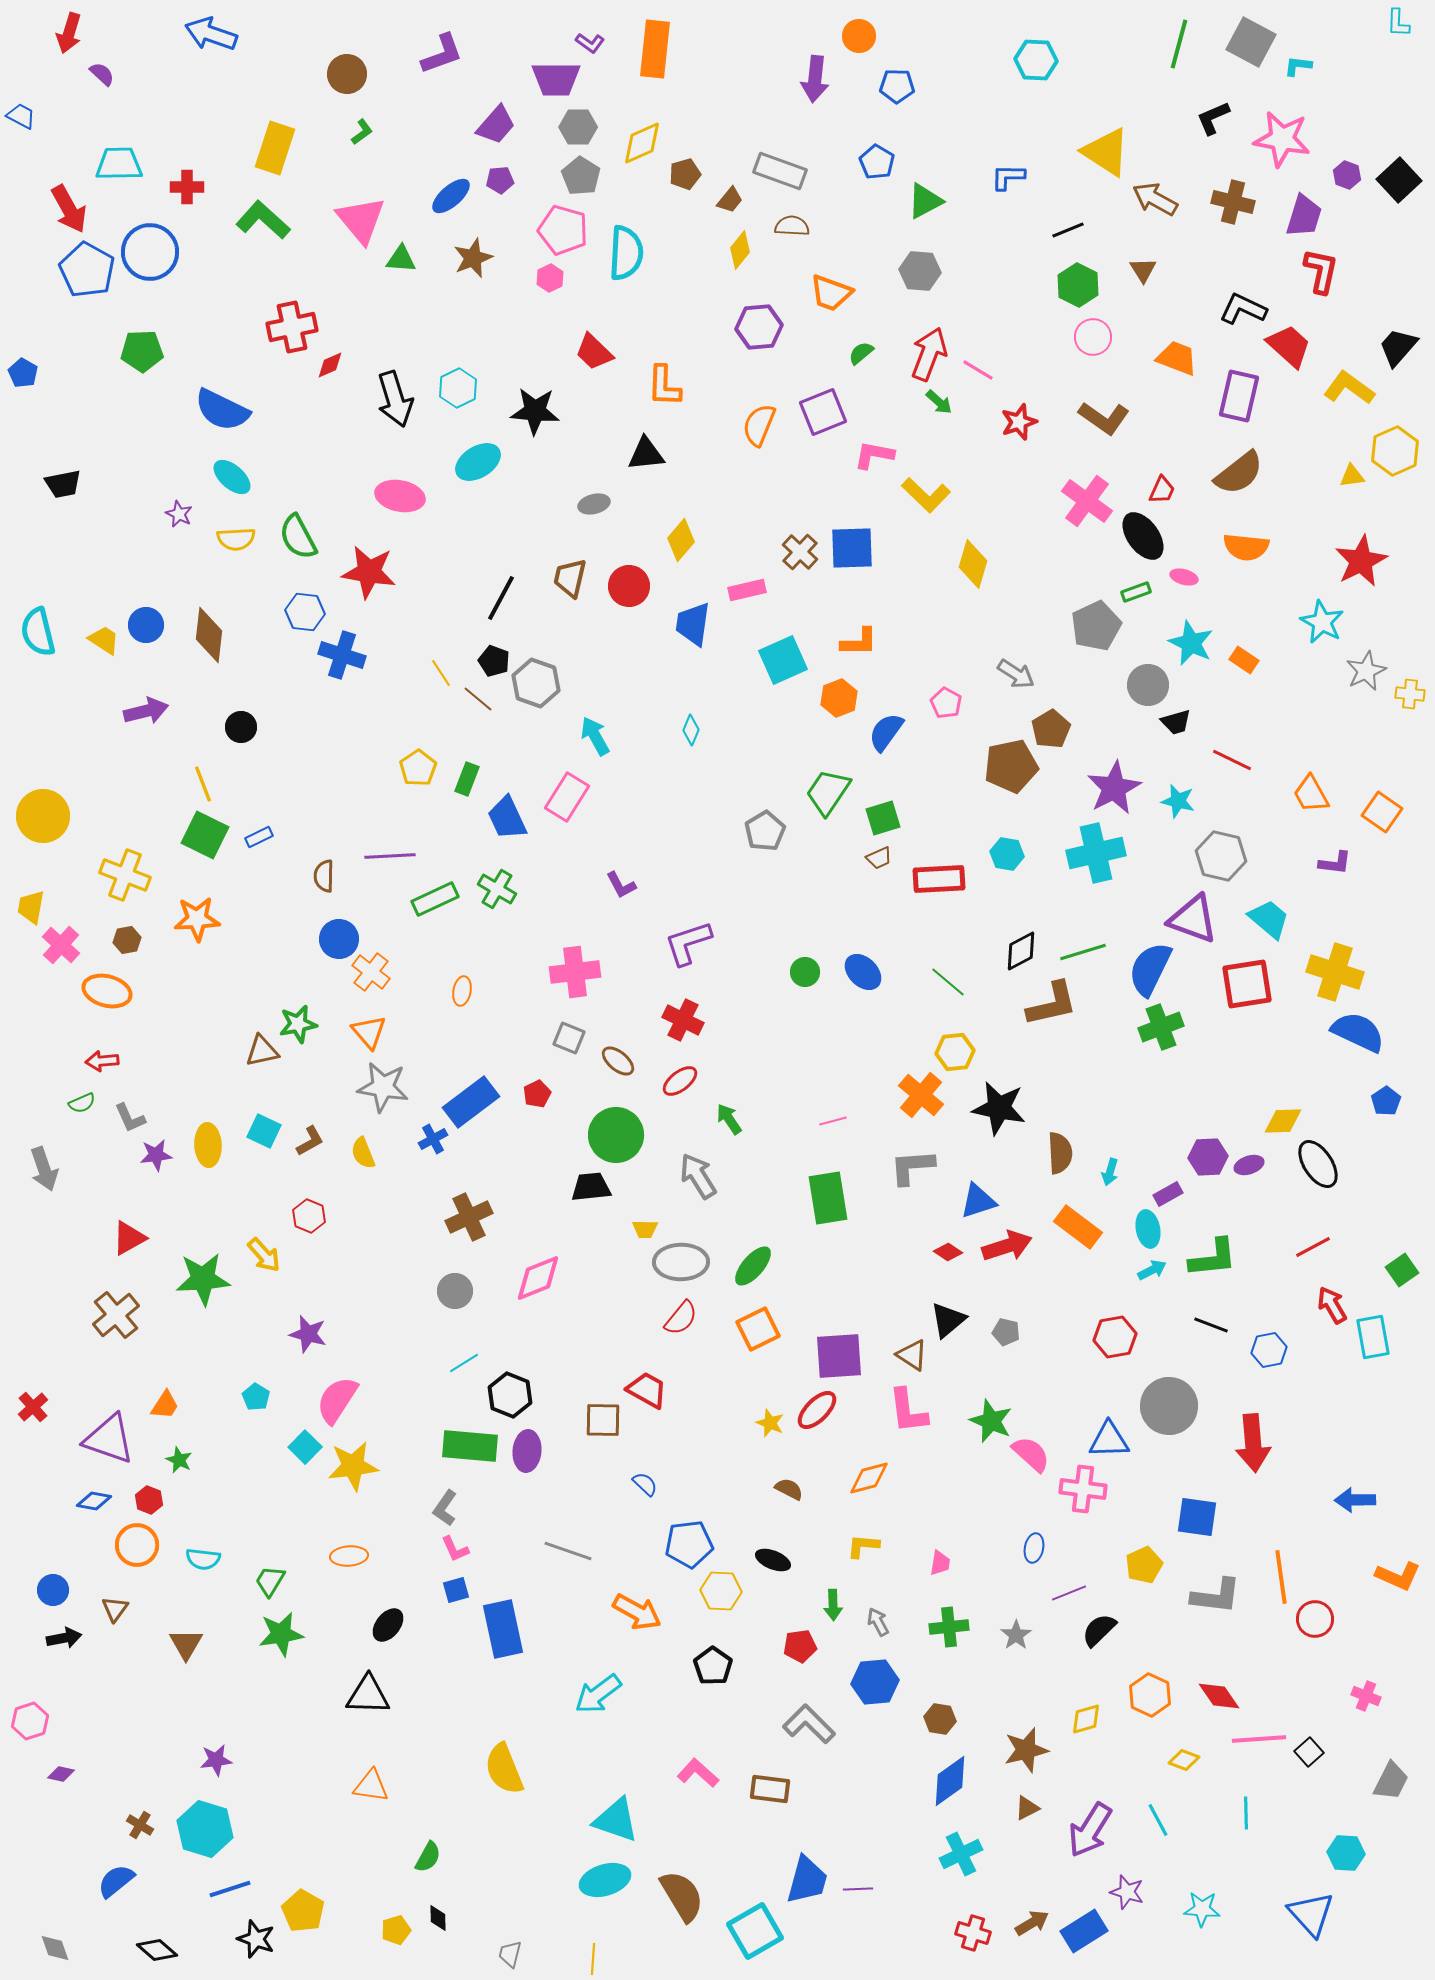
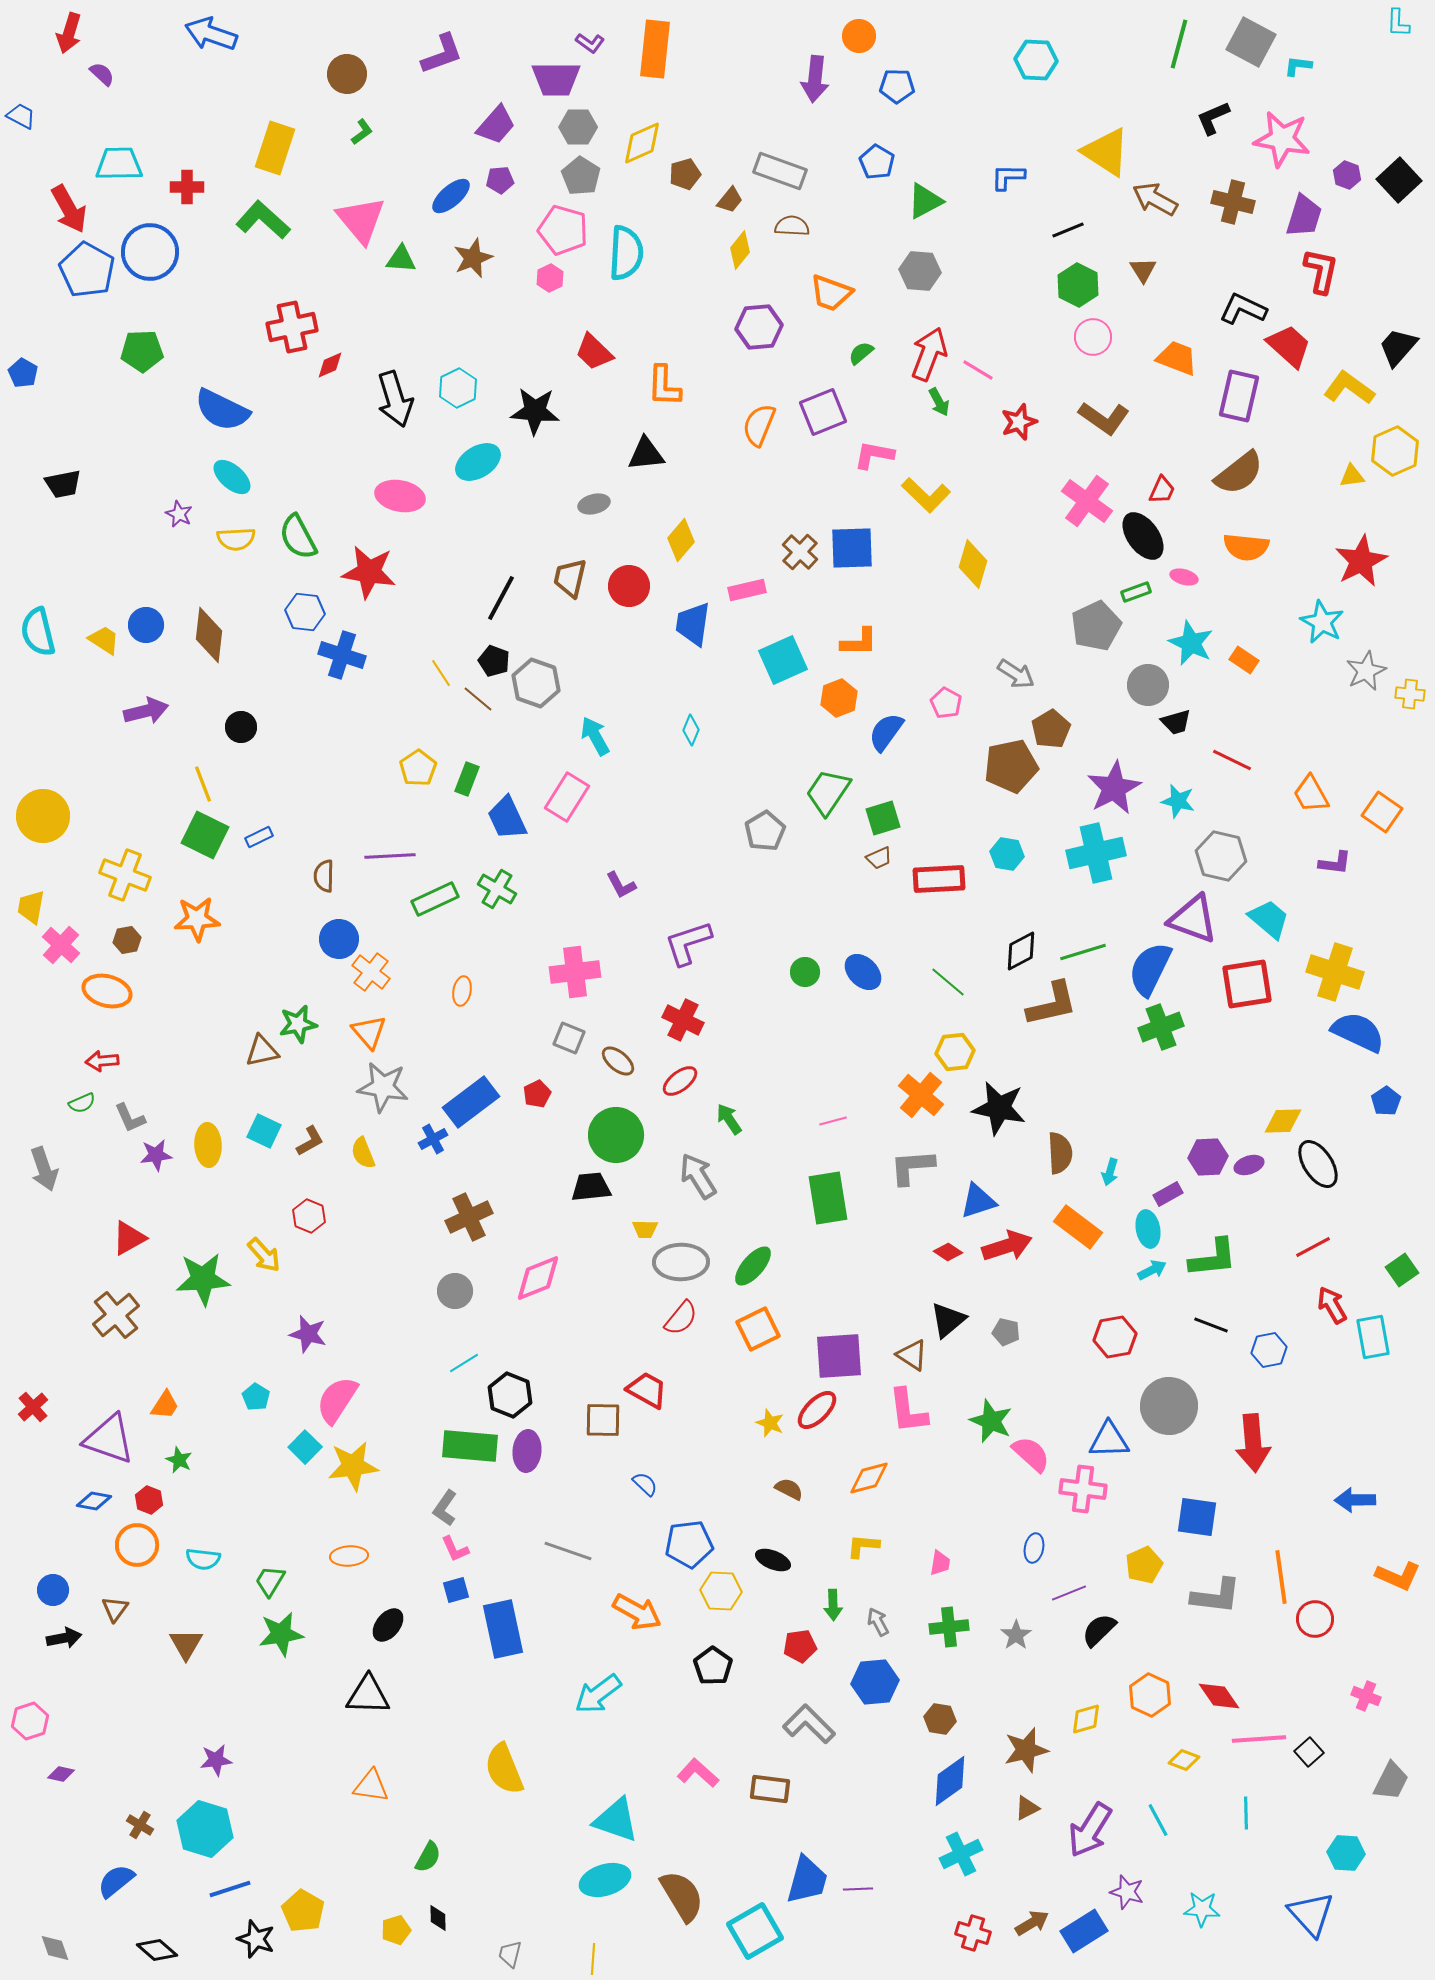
green arrow at (939, 402): rotated 20 degrees clockwise
